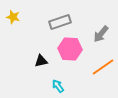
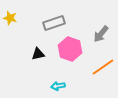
yellow star: moved 3 px left, 1 px down
gray rectangle: moved 6 px left, 1 px down
pink hexagon: rotated 15 degrees clockwise
black triangle: moved 3 px left, 7 px up
cyan arrow: rotated 64 degrees counterclockwise
